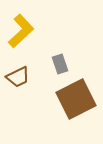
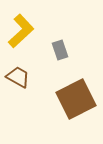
gray rectangle: moved 14 px up
brown trapezoid: rotated 125 degrees counterclockwise
